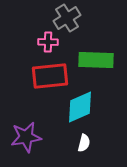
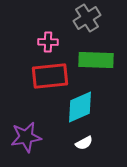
gray cross: moved 20 px right
white semicircle: rotated 48 degrees clockwise
